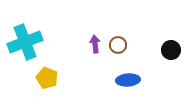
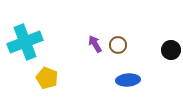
purple arrow: rotated 24 degrees counterclockwise
